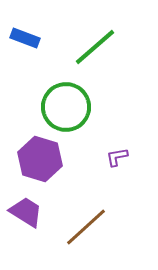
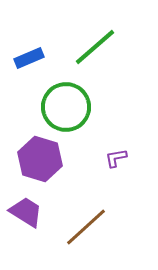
blue rectangle: moved 4 px right, 20 px down; rotated 44 degrees counterclockwise
purple L-shape: moved 1 px left, 1 px down
